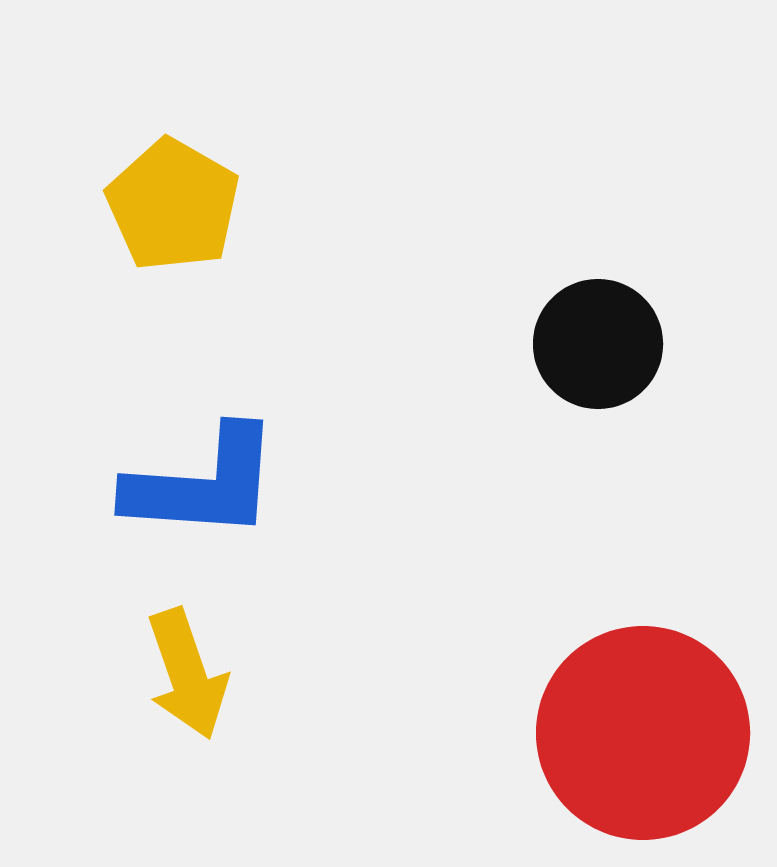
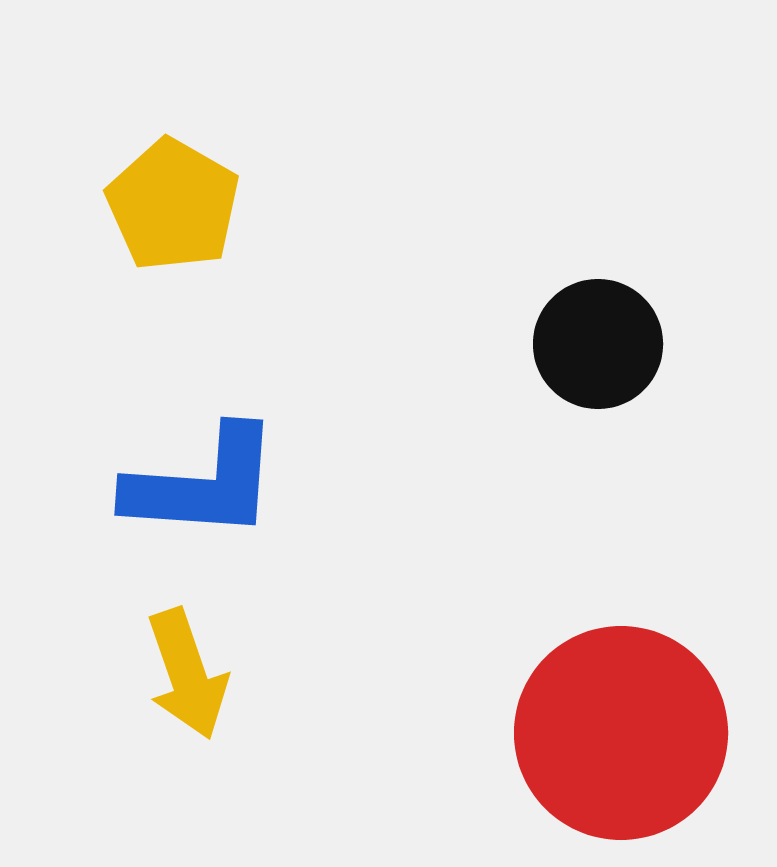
red circle: moved 22 px left
